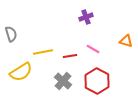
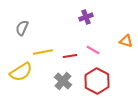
gray semicircle: moved 11 px right, 6 px up; rotated 140 degrees counterclockwise
pink line: moved 1 px down
